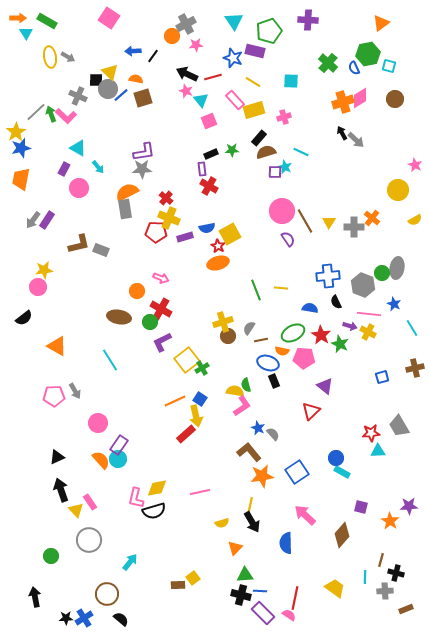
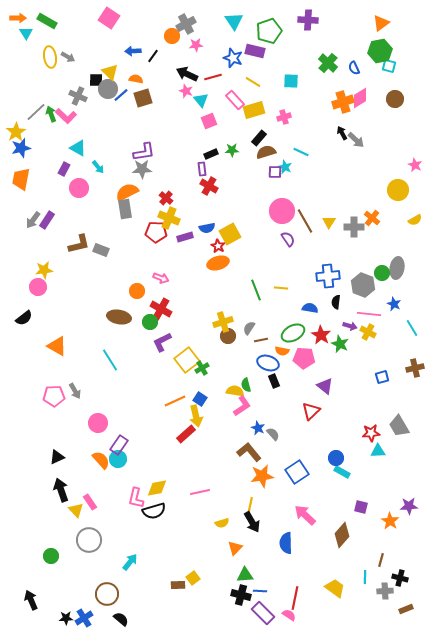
green hexagon at (368, 54): moved 12 px right, 3 px up
black semicircle at (336, 302): rotated 32 degrees clockwise
black cross at (396, 573): moved 4 px right, 5 px down
black arrow at (35, 597): moved 4 px left, 3 px down; rotated 12 degrees counterclockwise
